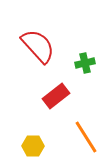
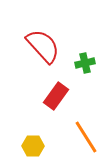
red semicircle: moved 5 px right
red rectangle: rotated 16 degrees counterclockwise
